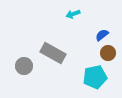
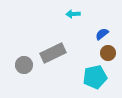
cyan arrow: rotated 16 degrees clockwise
blue semicircle: moved 1 px up
gray rectangle: rotated 55 degrees counterclockwise
gray circle: moved 1 px up
